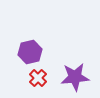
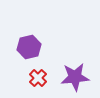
purple hexagon: moved 1 px left, 5 px up
